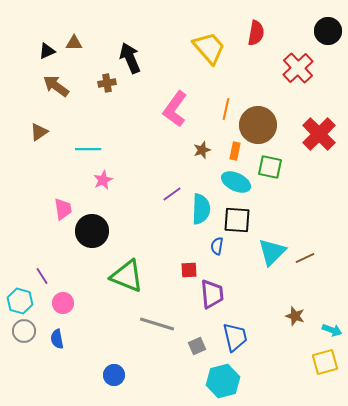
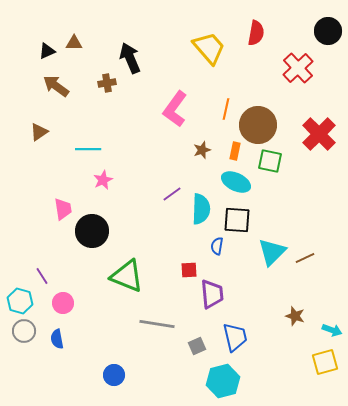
green square at (270, 167): moved 6 px up
gray line at (157, 324): rotated 8 degrees counterclockwise
